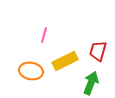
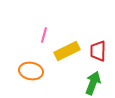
red trapezoid: rotated 15 degrees counterclockwise
yellow rectangle: moved 2 px right, 10 px up
green arrow: moved 2 px right
